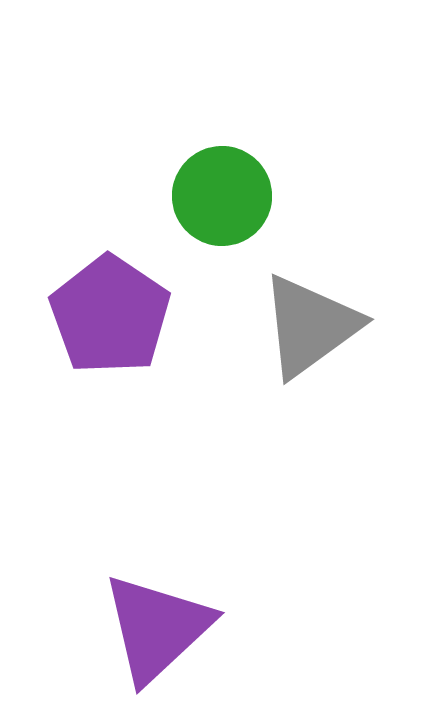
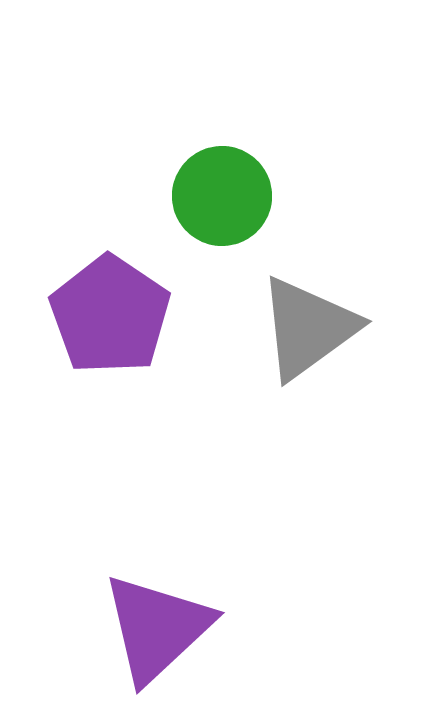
gray triangle: moved 2 px left, 2 px down
